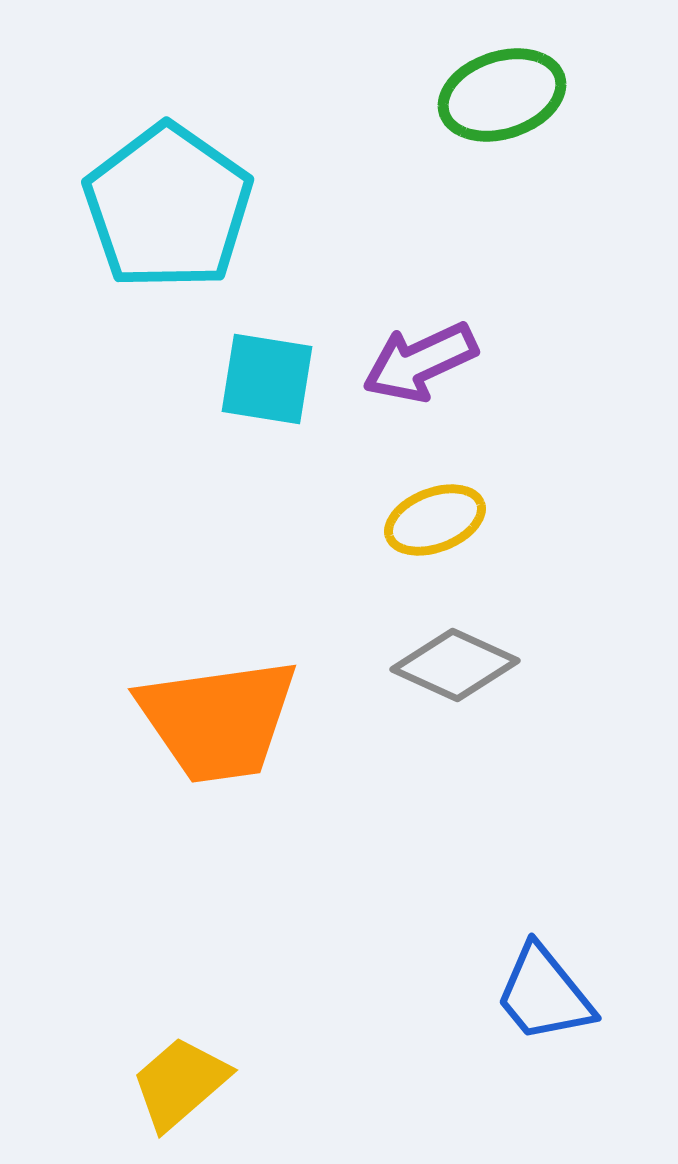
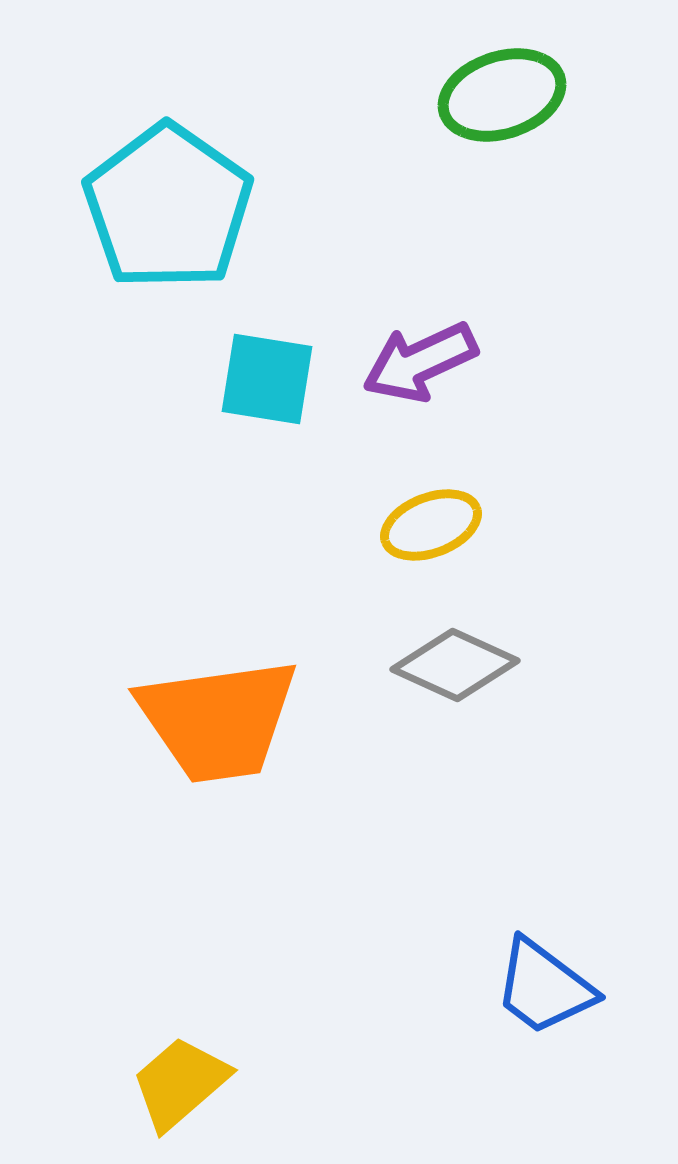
yellow ellipse: moved 4 px left, 5 px down
blue trapezoid: moved 7 px up; rotated 14 degrees counterclockwise
